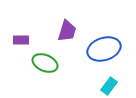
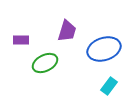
green ellipse: rotated 50 degrees counterclockwise
